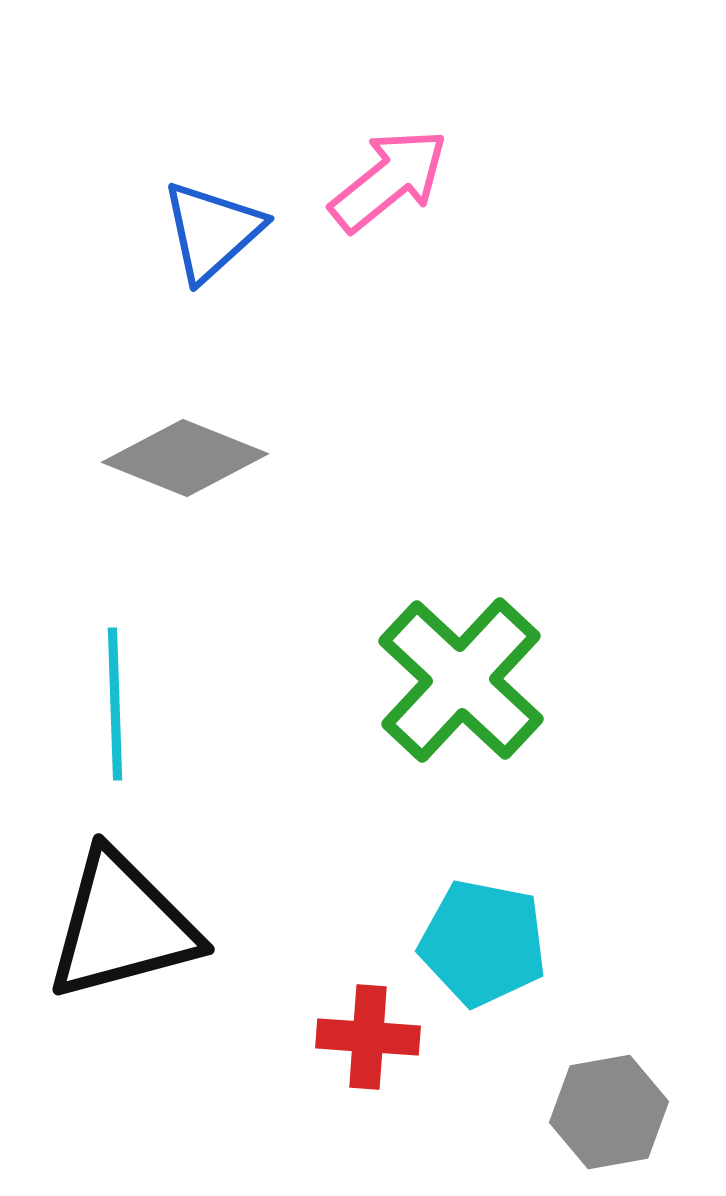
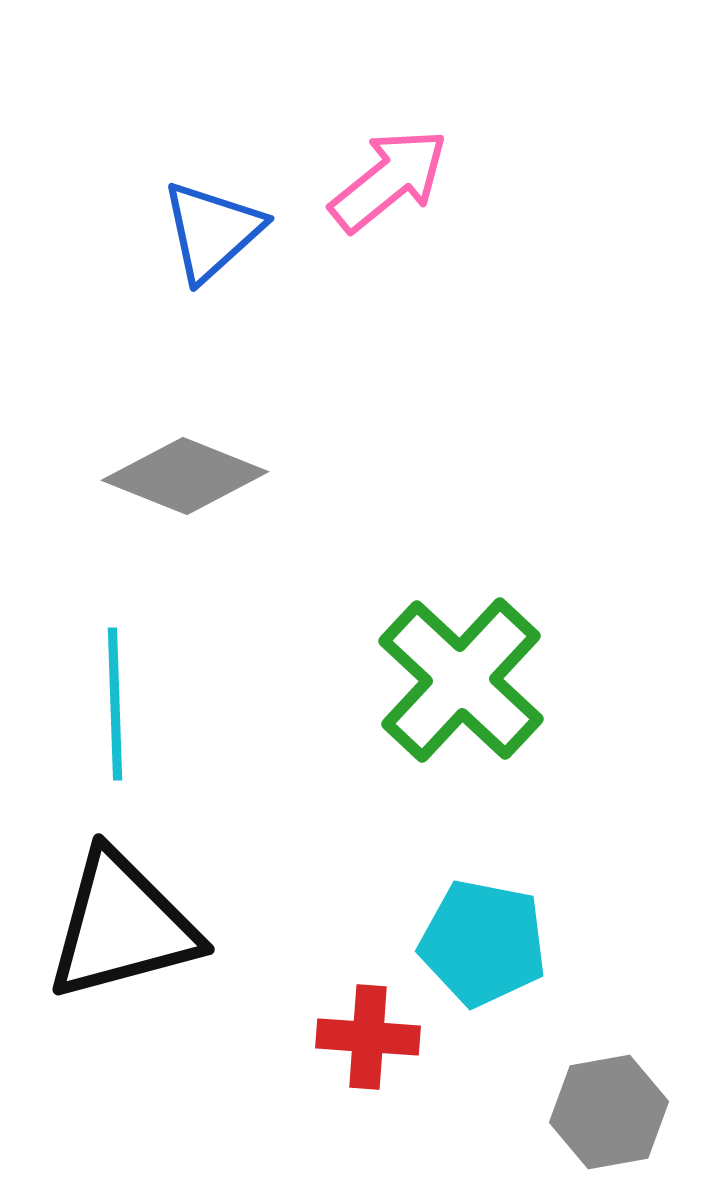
gray diamond: moved 18 px down
